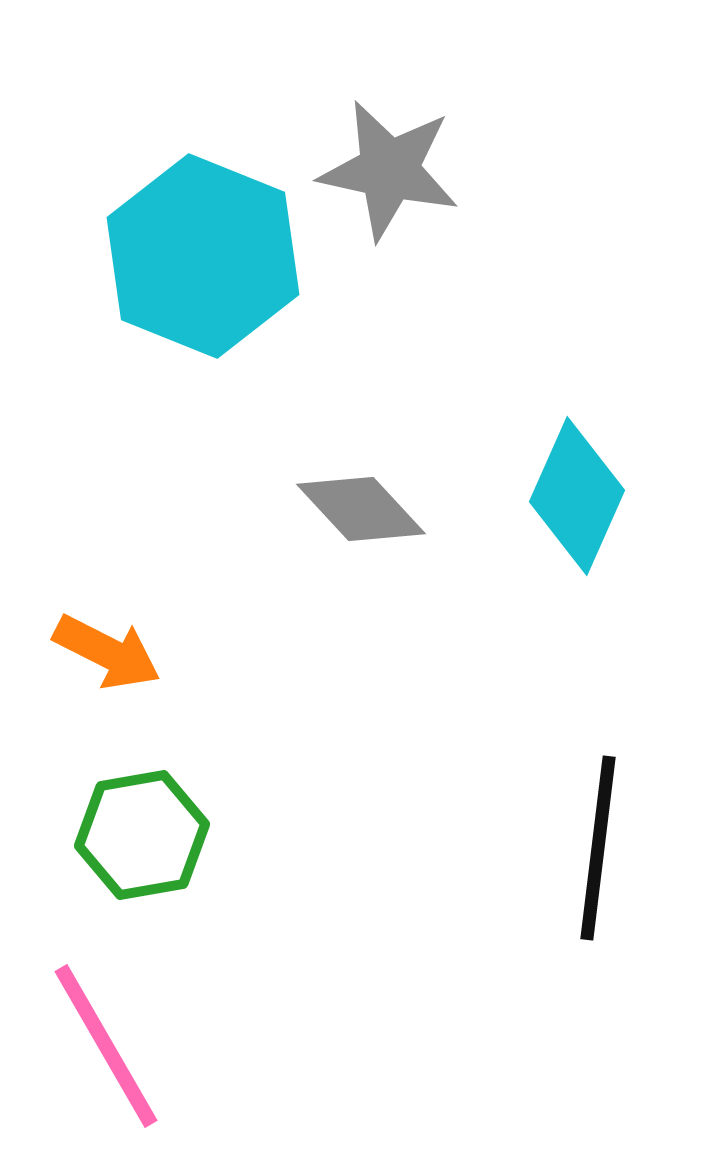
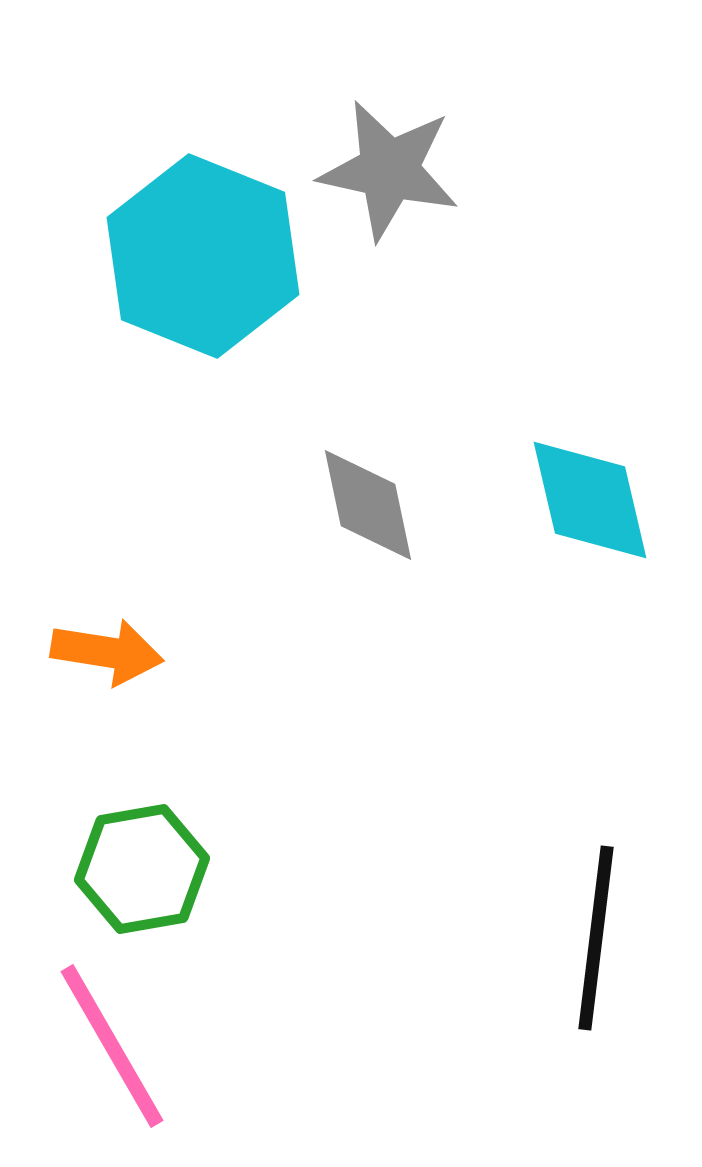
cyan diamond: moved 13 px right, 4 px down; rotated 37 degrees counterclockwise
gray diamond: moved 7 px right, 4 px up; rotated 31 degrees clockwise
orange arrow: rotated 18 degrees counterclockwise
green hexagon: moved 34 px down
black line: moved 2 px left, 90 px down
pink line: moved 6 px right
